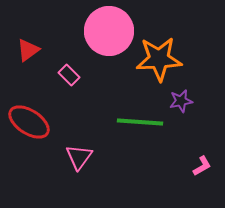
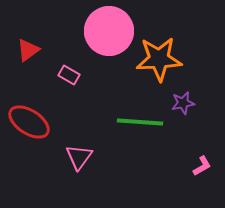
pink rectangle: rotated 15 degrees counterclockwise
purple star: moved 2 px right, 2 px down
